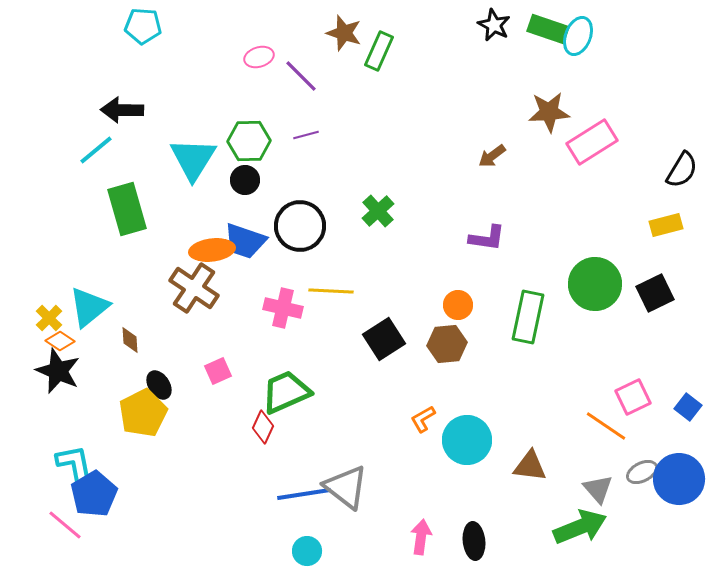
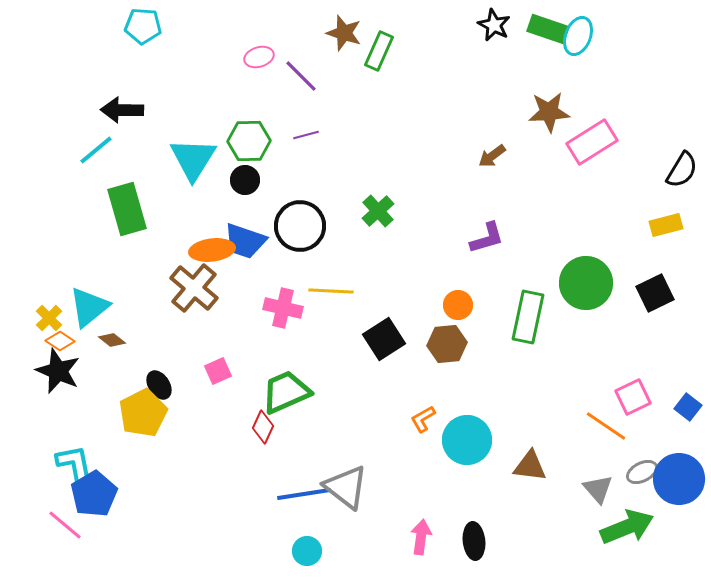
purple L-shape at (487, 238): rotated 24 degrees counterclockwise
green circle at (595, 284): moved 9 px left, 1 px up
brown cross at (194, 288): rotated 6 degrees clockwise
brown diamond at (130, 340): moved 18 px left; rotated 48 degrees counterclockwise
green arrow at (580, 527): moved 47 px right
